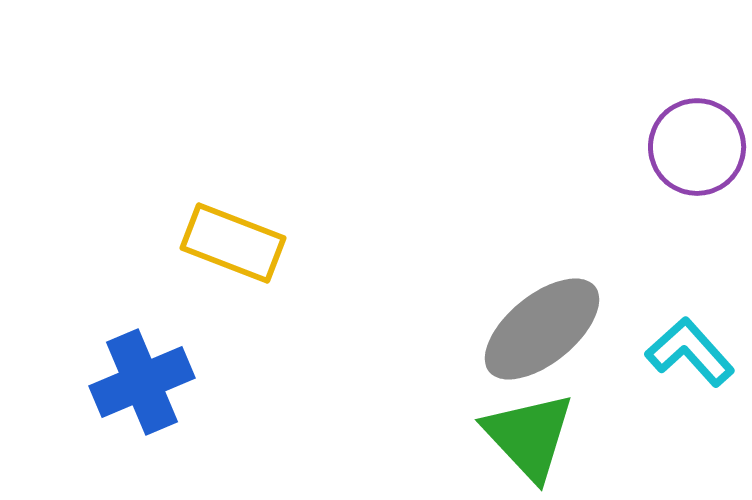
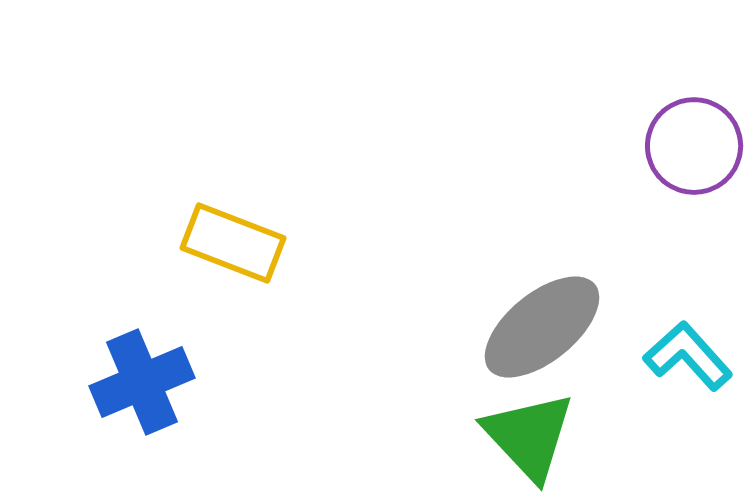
purple circle: moved 3 px left, 1 px up
gray ellipse: moved 2 px up
cyan L-shape: moved 2 px left, 4 px down
